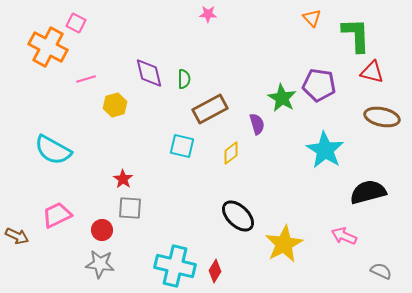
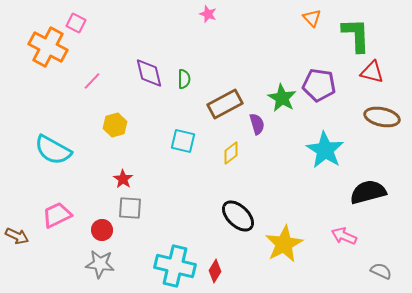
pink star: rotated 18 degrees clockwise
pink line: moved 6 px right, 2 px down; rotated 30 degrees counterclockwise
yellow hexagon: moved 20 px down
brown rectangle: moved 15 px right, 5 px up
cyan square: moved 1 px right, 5 px up
